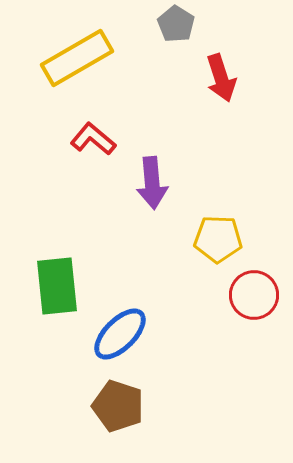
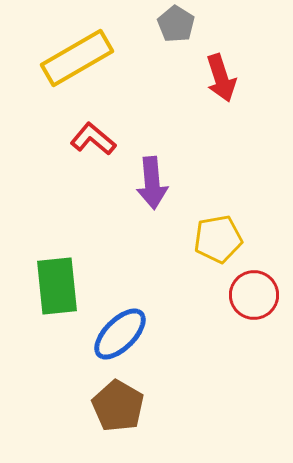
yellow pentagon: rotated 12 degrees counterclockwise
brown pentagon: rotated 12 degrees clockwise
